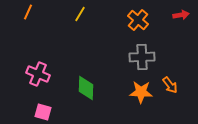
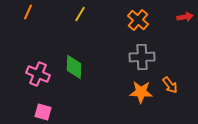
red arrow: moved 4 px right, 2 px down
green diamond: moved 12 px left, 21 px up
